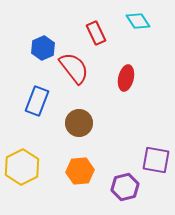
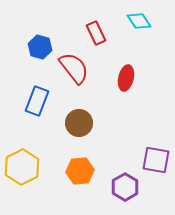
cyan diamond: moved 1 px right
blue hexagon: moved 3 px left, 1 px up; rotated 20 degrees counterclockwise
purple hexagon: rotated 16 degrees counterclockwise
